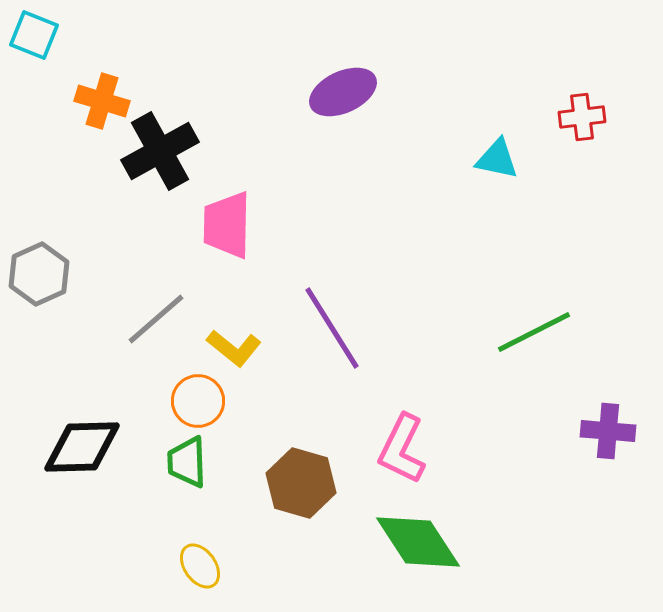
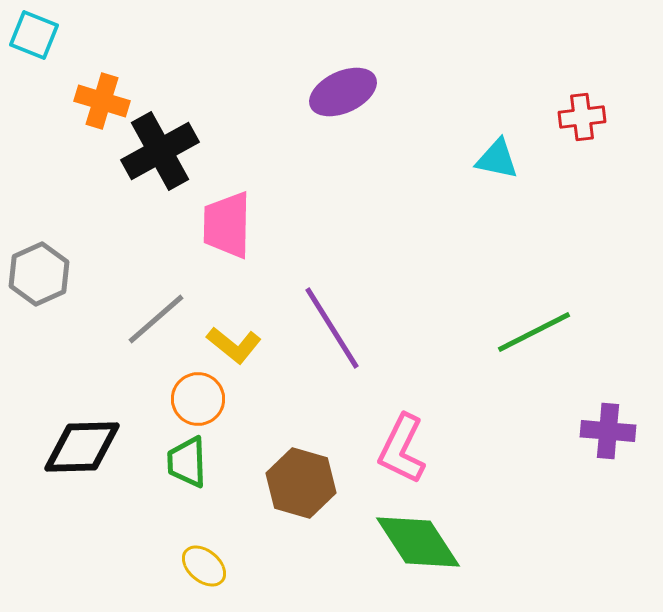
yellow L-shape: moved 3 px up
orange circle: moved 2 px up
yellow ellipse: moved 4 px right; rotated 15 degrees counterclockwise
